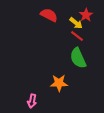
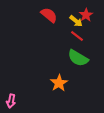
red semicircle: rotated 12 degrees clockwise
yellow arrow: moved 2 px up
green semicircle: rotated 35 degrees counterclockwise
orange star: rotated 30 degrees counterclockwise
pink arrow: moved 21 px left
